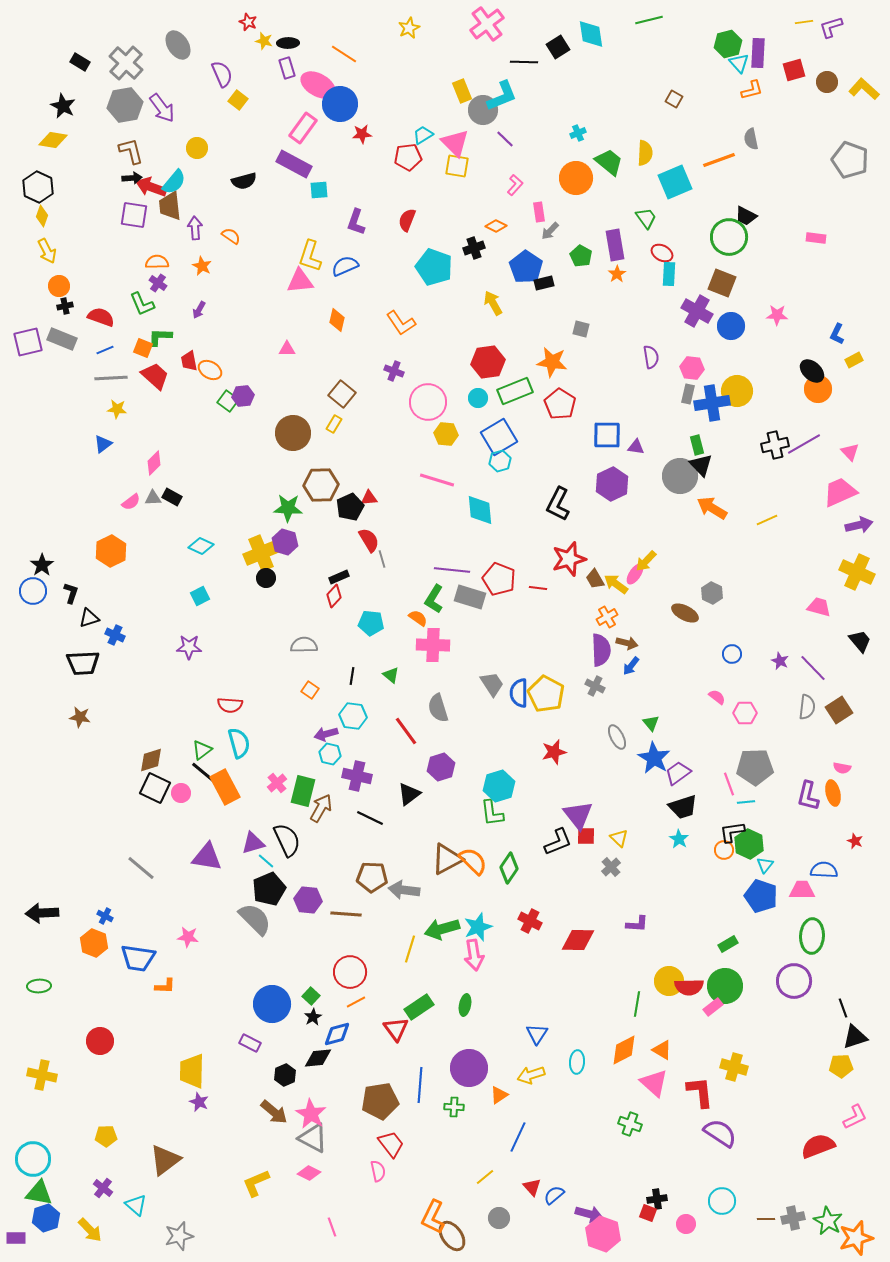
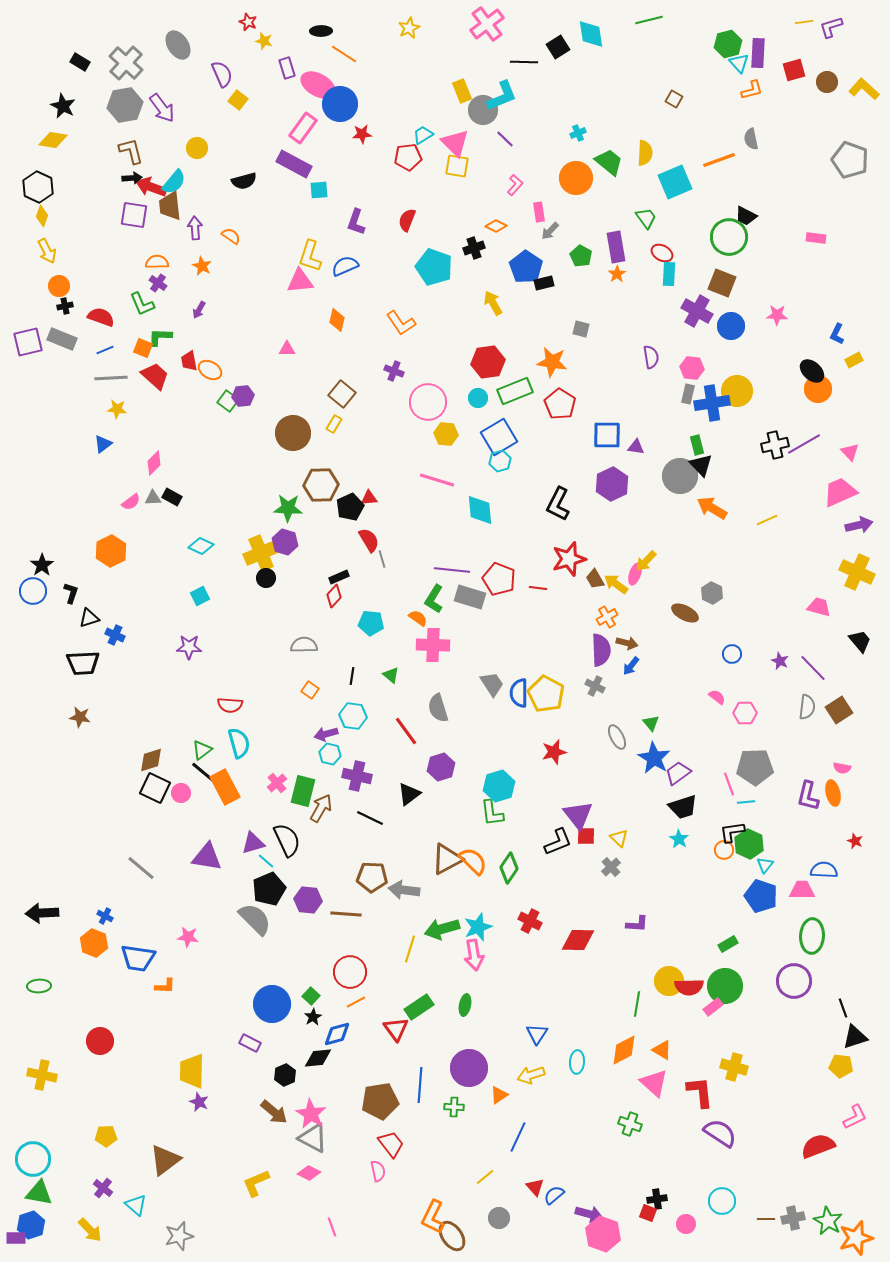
black ellipse at (288, 43): moved 33 px right, 12 px up
purple rectangle at (615, 245): moved 1 px right, 2 px down
pink ellipse at (635, 574): rotated 15 degrees counterclockwise
yellow pentagon at (841, 1066): rotated 10 degrees clockwise
red triangle at (532, 1187): moved 3 px right
blue hexagon at (46, 1218): moved 15 px left, 7 px down
